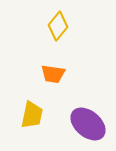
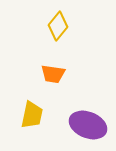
purple ellipse: moved 1 px down; rotated 18 degrees counterclockwise
